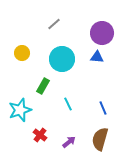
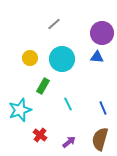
yellow circle: moved 8 px right, 5 px down
